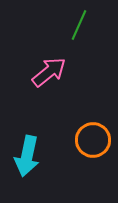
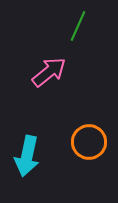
green line: moved 1 px left, 1 px down
orange circle: moved 4 px left, 2 px down
